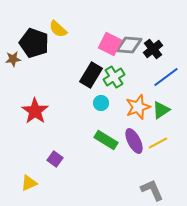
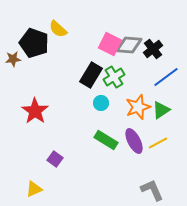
yellow triangle: moved 5 px right, 6 px down
